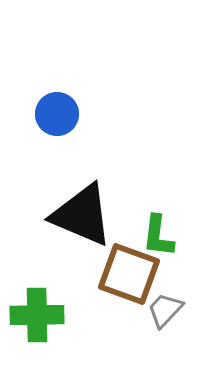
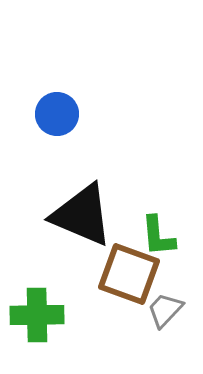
green L-shape: rotated 12 degrees counterclockwise
